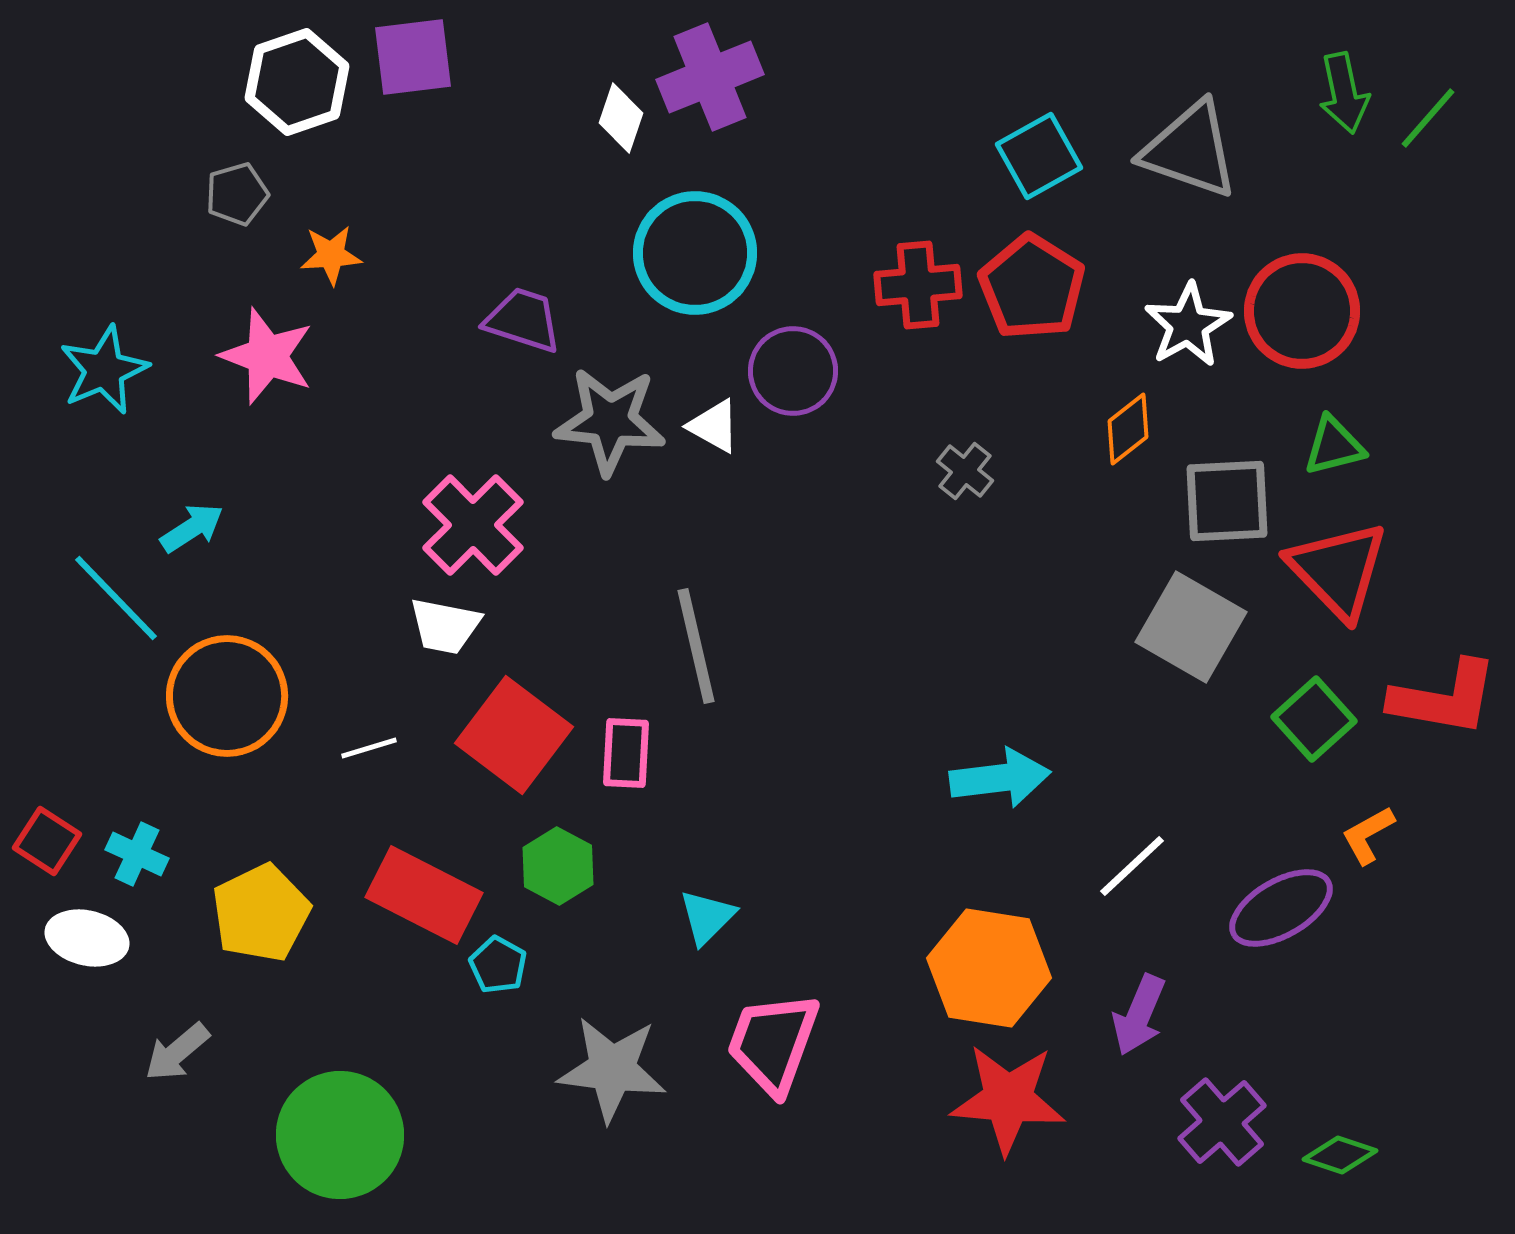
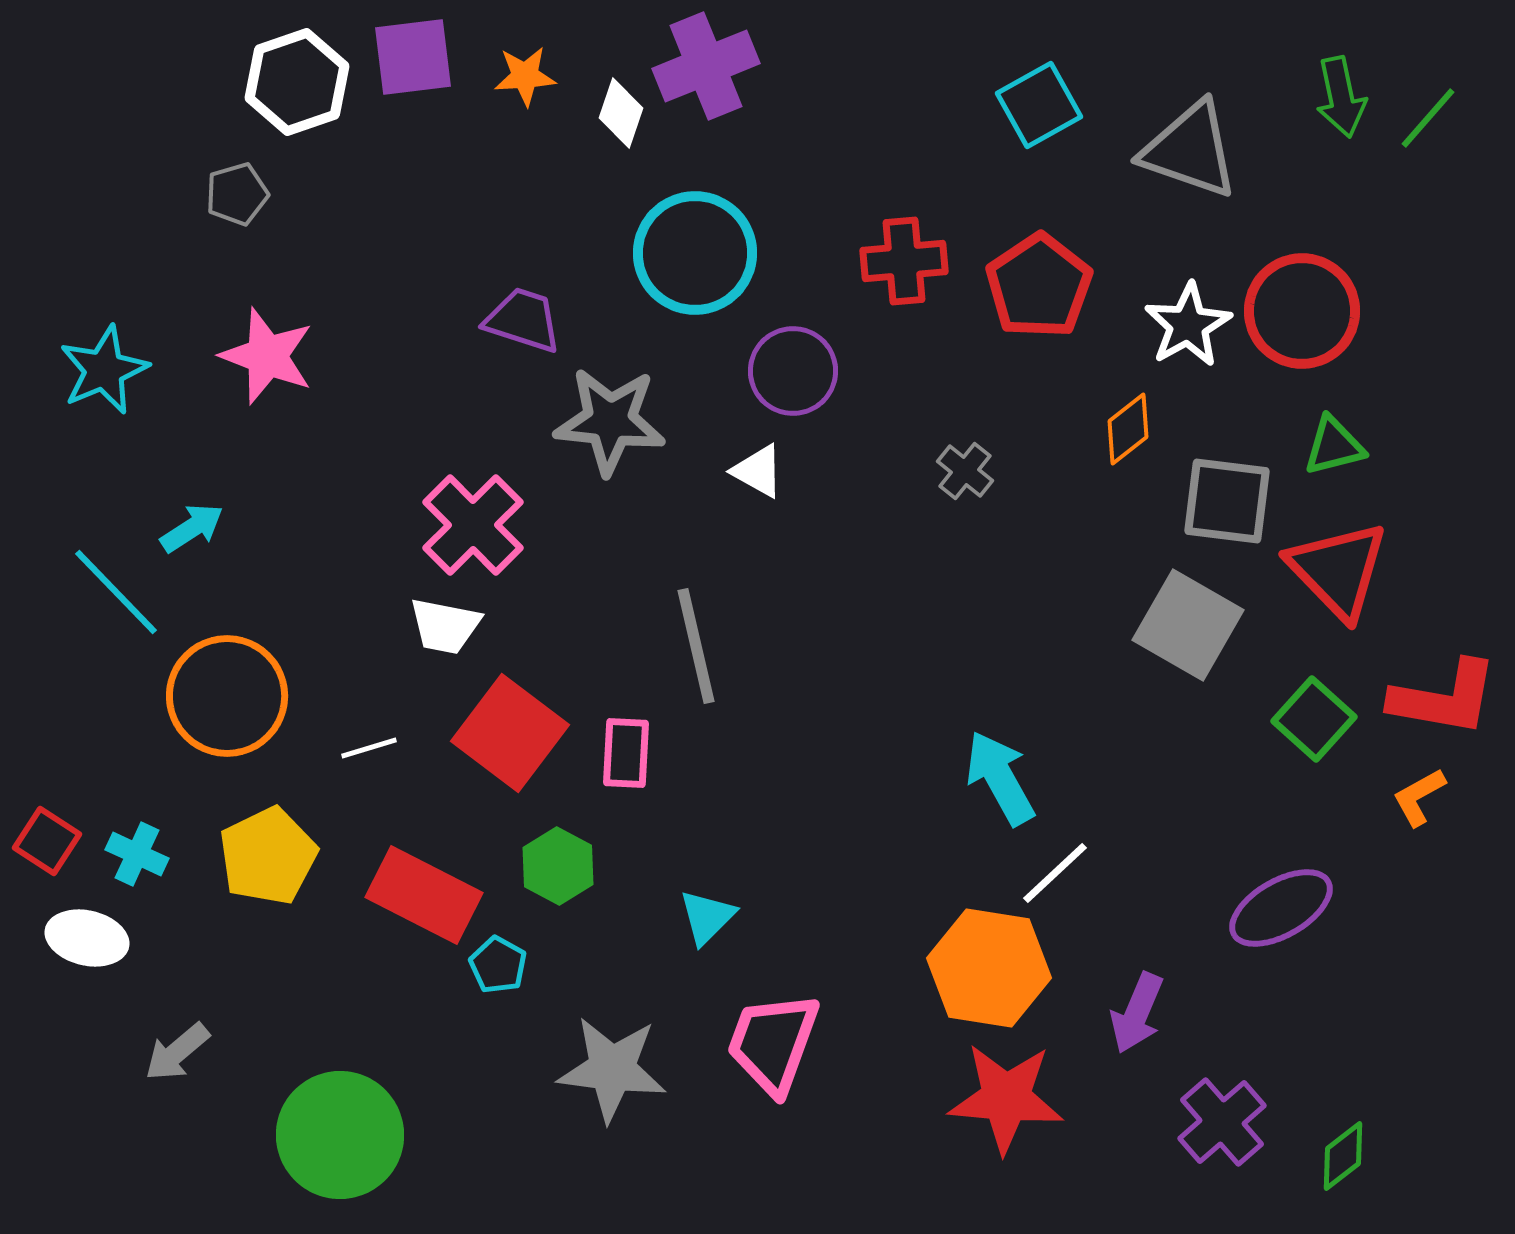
purple cross at (710, 77): moved 4 px left, 11 px up
green arrow at (1344, 93): moved 3 px left, 4 px down
white diamond at (621, 118): moved 5 px up
cyan square at (1039, 156): moved 51 px up
orange star at (331, 255): moved 194 px right, 179 px up
red cross at (918, 285): moved 14 px left, 24 px up
red pentagon at (1032, 287): moved 7 px right, 1 px up; rotated 6 degrees clockwise
white triangle at (714, 426): moved 44 px right, 45 px down
gray square at (1227, 501): rotated 10 degrees clockwise
cyan line at (116, 598): moved 6 px up
gray square at (1191, 627): moved 3 px left, 2 px up
green square at (1314, 719): rotated 6 degrees counterclockwise
red square at (514, 735): moved 4 px left, 2 px up
cyan arrow at (1000, 778): rotated 112 degrees counterclockwise
orange L-shape at (1368, 835): moved 51 px right, 38 px up
white line at (1132, 866): moved 77 px left, 7 px down
yellow pentagon at (261, 913): moved 7 px right, 57 px up
purple arrow at (1139, 1015): moved 2 px left, 2 px up
red star at (1008, 1099): moved 2 px left, 1 px up
green diamond at (1340, 1155): moved 3 px right, 1 px down; rotated 56 degrees counterclockwise
